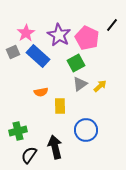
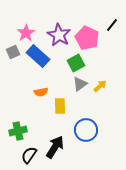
black arrow: rotated 45 degrees clockwise
